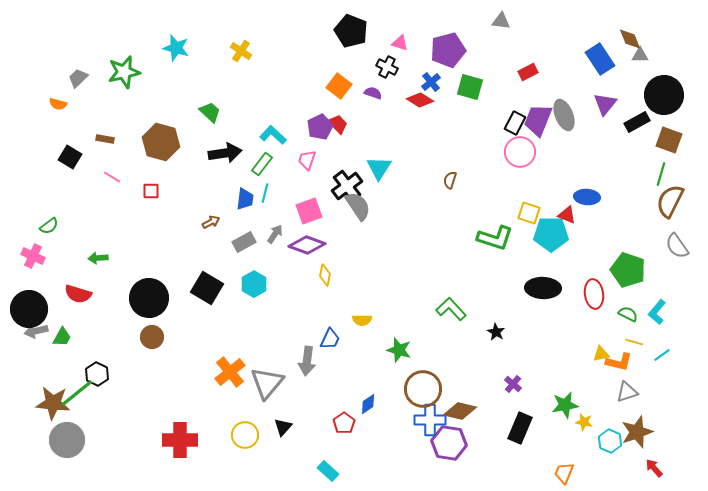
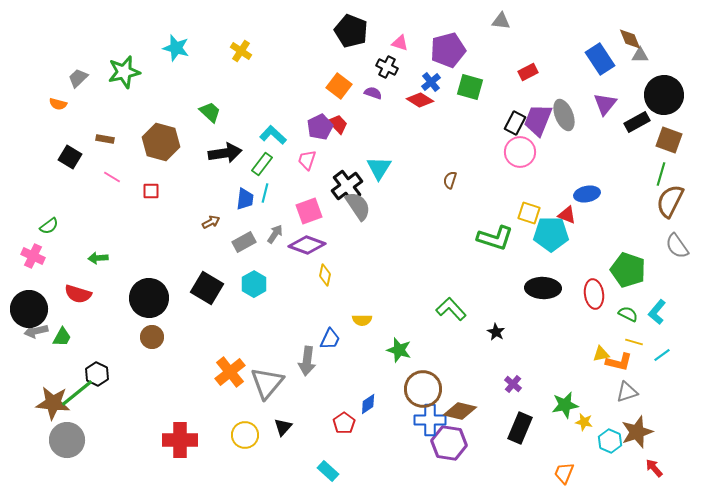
blue ellipse at (587, 197): moved 3 px up; rotated 15 degrees counterclockwise
